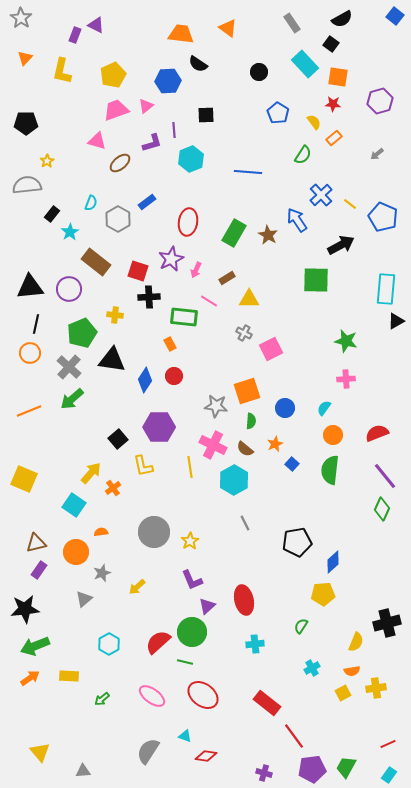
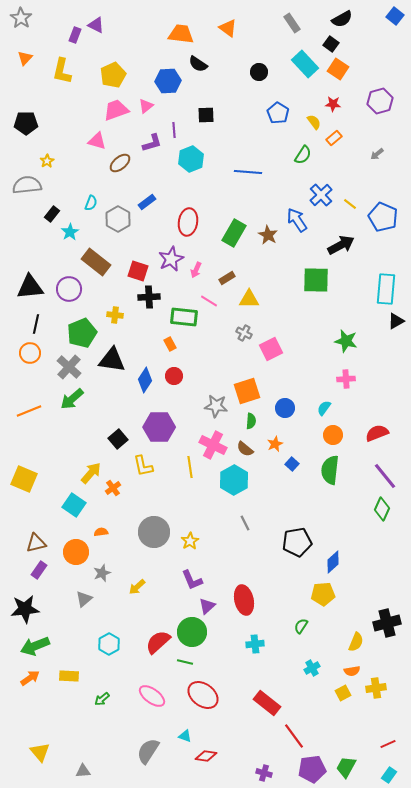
orange square at (338, 77): moved 8 px up; rotated 25 degrees clockwise
